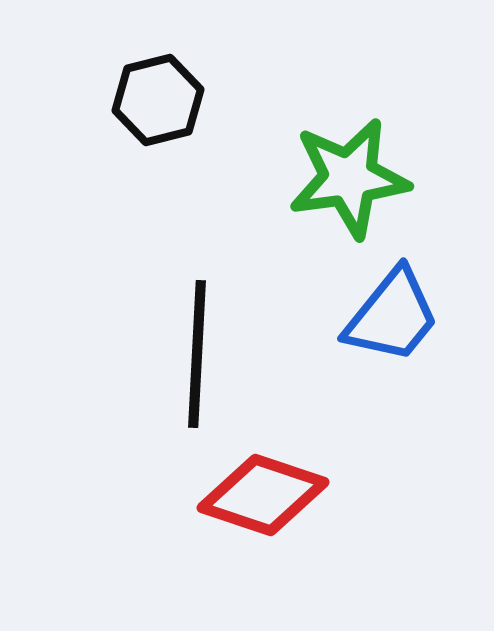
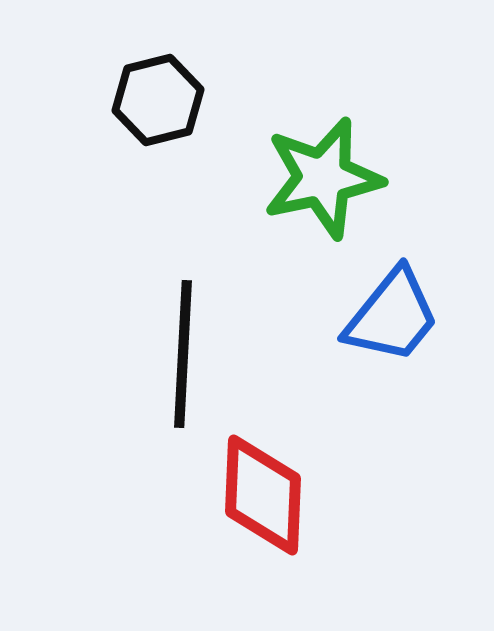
green star: moved 26 px left; rotated 4 degrees counterclockwise
black line: moved 14 px left
red diamond: rotated 74 degrees clockwise
